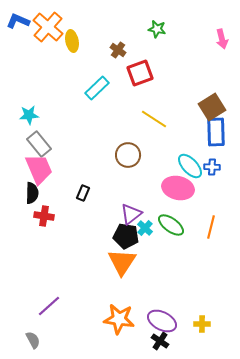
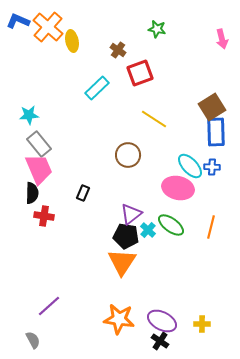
cyan cross: moved 3 px right, 2 px down
